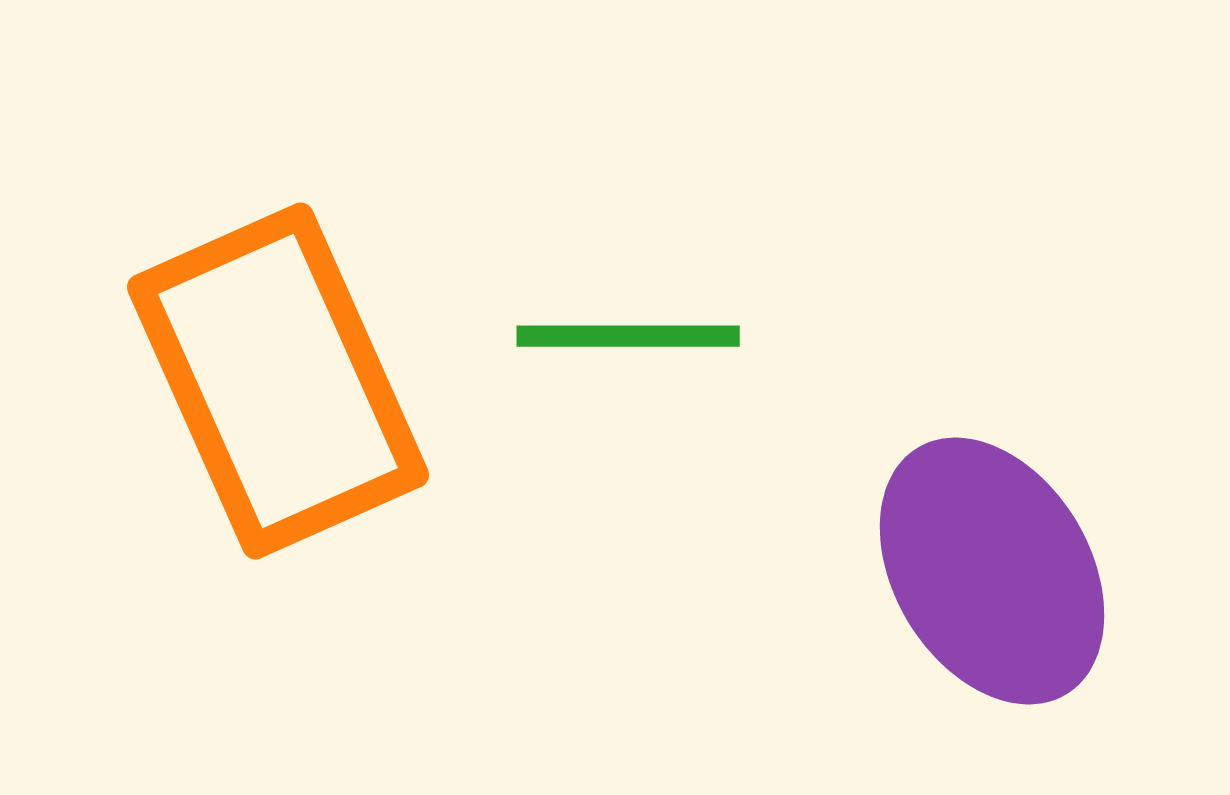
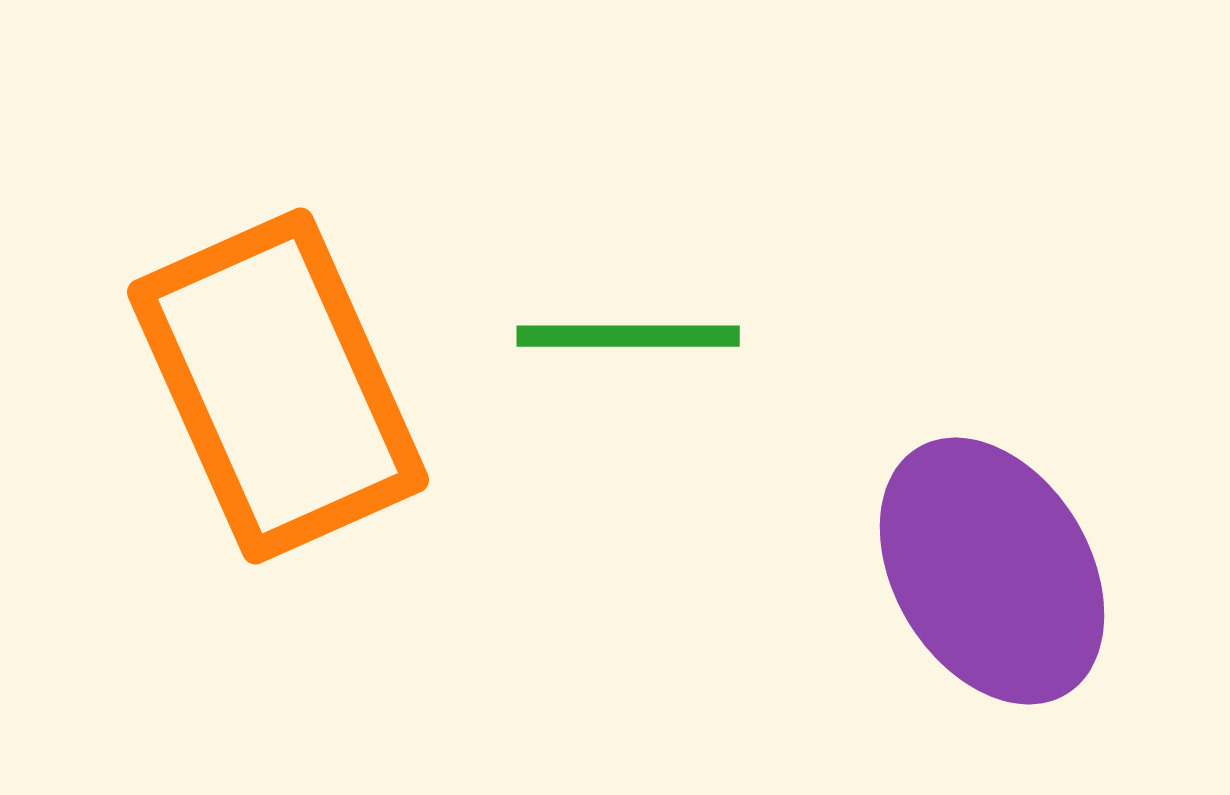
orange rectangle: moved 5 px down
